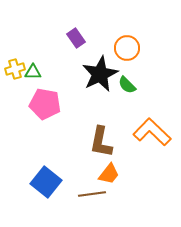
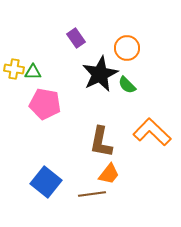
yellow cross: moved 1 px left; rotated 24 degrees clockwise
